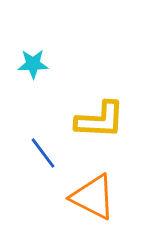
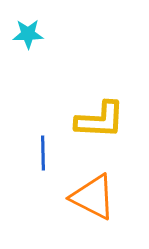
cyan star: moved 5 px left, 30 px up
blue line: rotated 36 degrees clockwise
